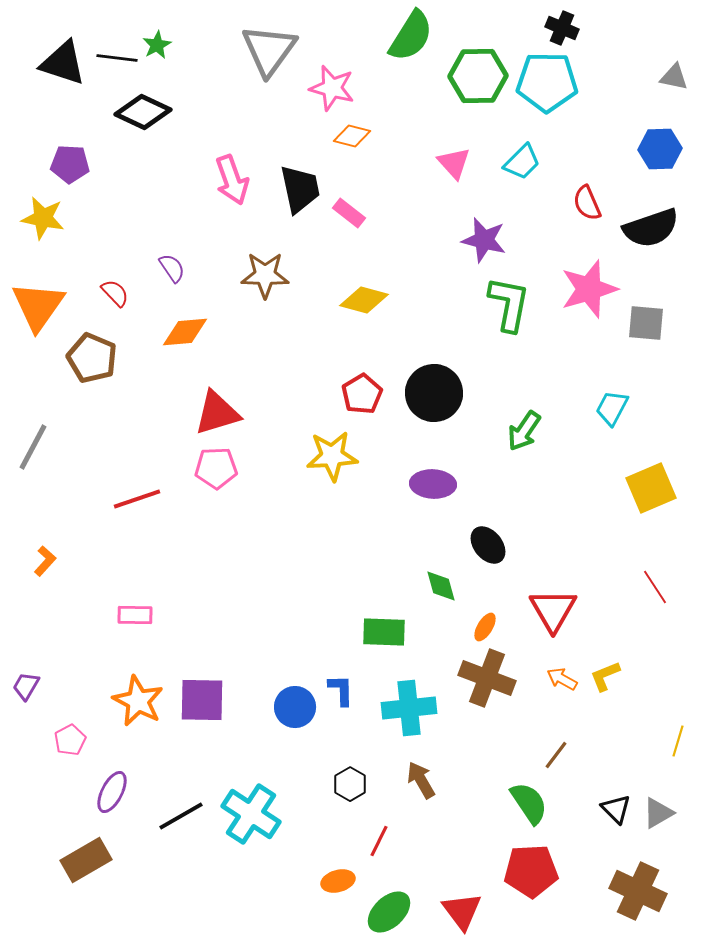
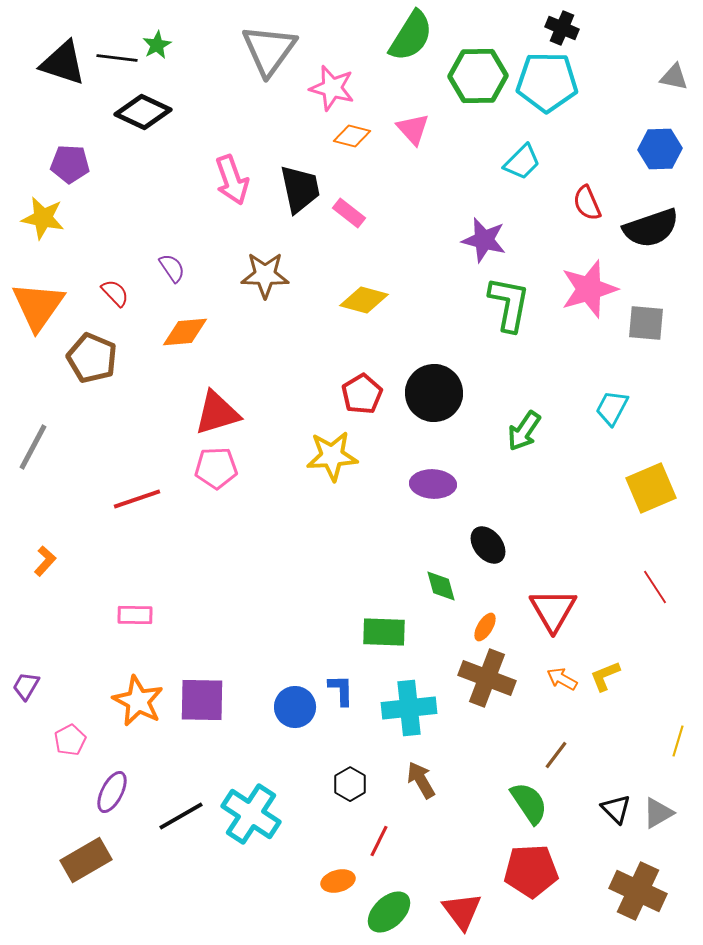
pink triangle at (454, 163): moved 41 px left, 34 px up
